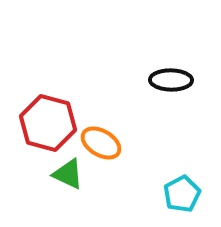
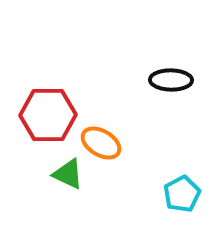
red hexagon: moved 8 px up; rotated 16 degrees counterclockwise
